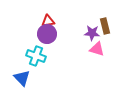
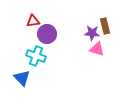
red triangle: moved 15 px left
